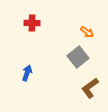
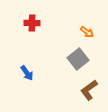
gray square: moved 2 px down
blue arrow: rotated 126 degrees clockwise
brown L-shape: moved 1 px left, 2 px down
